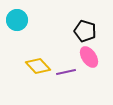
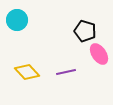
pink ellipse: moved 10 px right, 3 px up
yellow diamond: moved 11 px left, 6 px down
